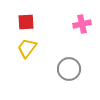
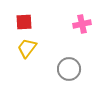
red square: moved 2 px left
